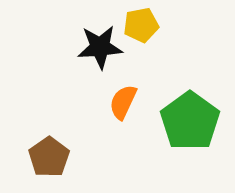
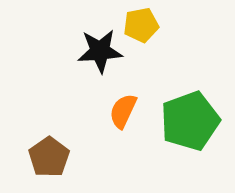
black star: moved 4 px down
orange semicircle: moved 9 px down
green pentagon: rotated 16 degrees clockwise
